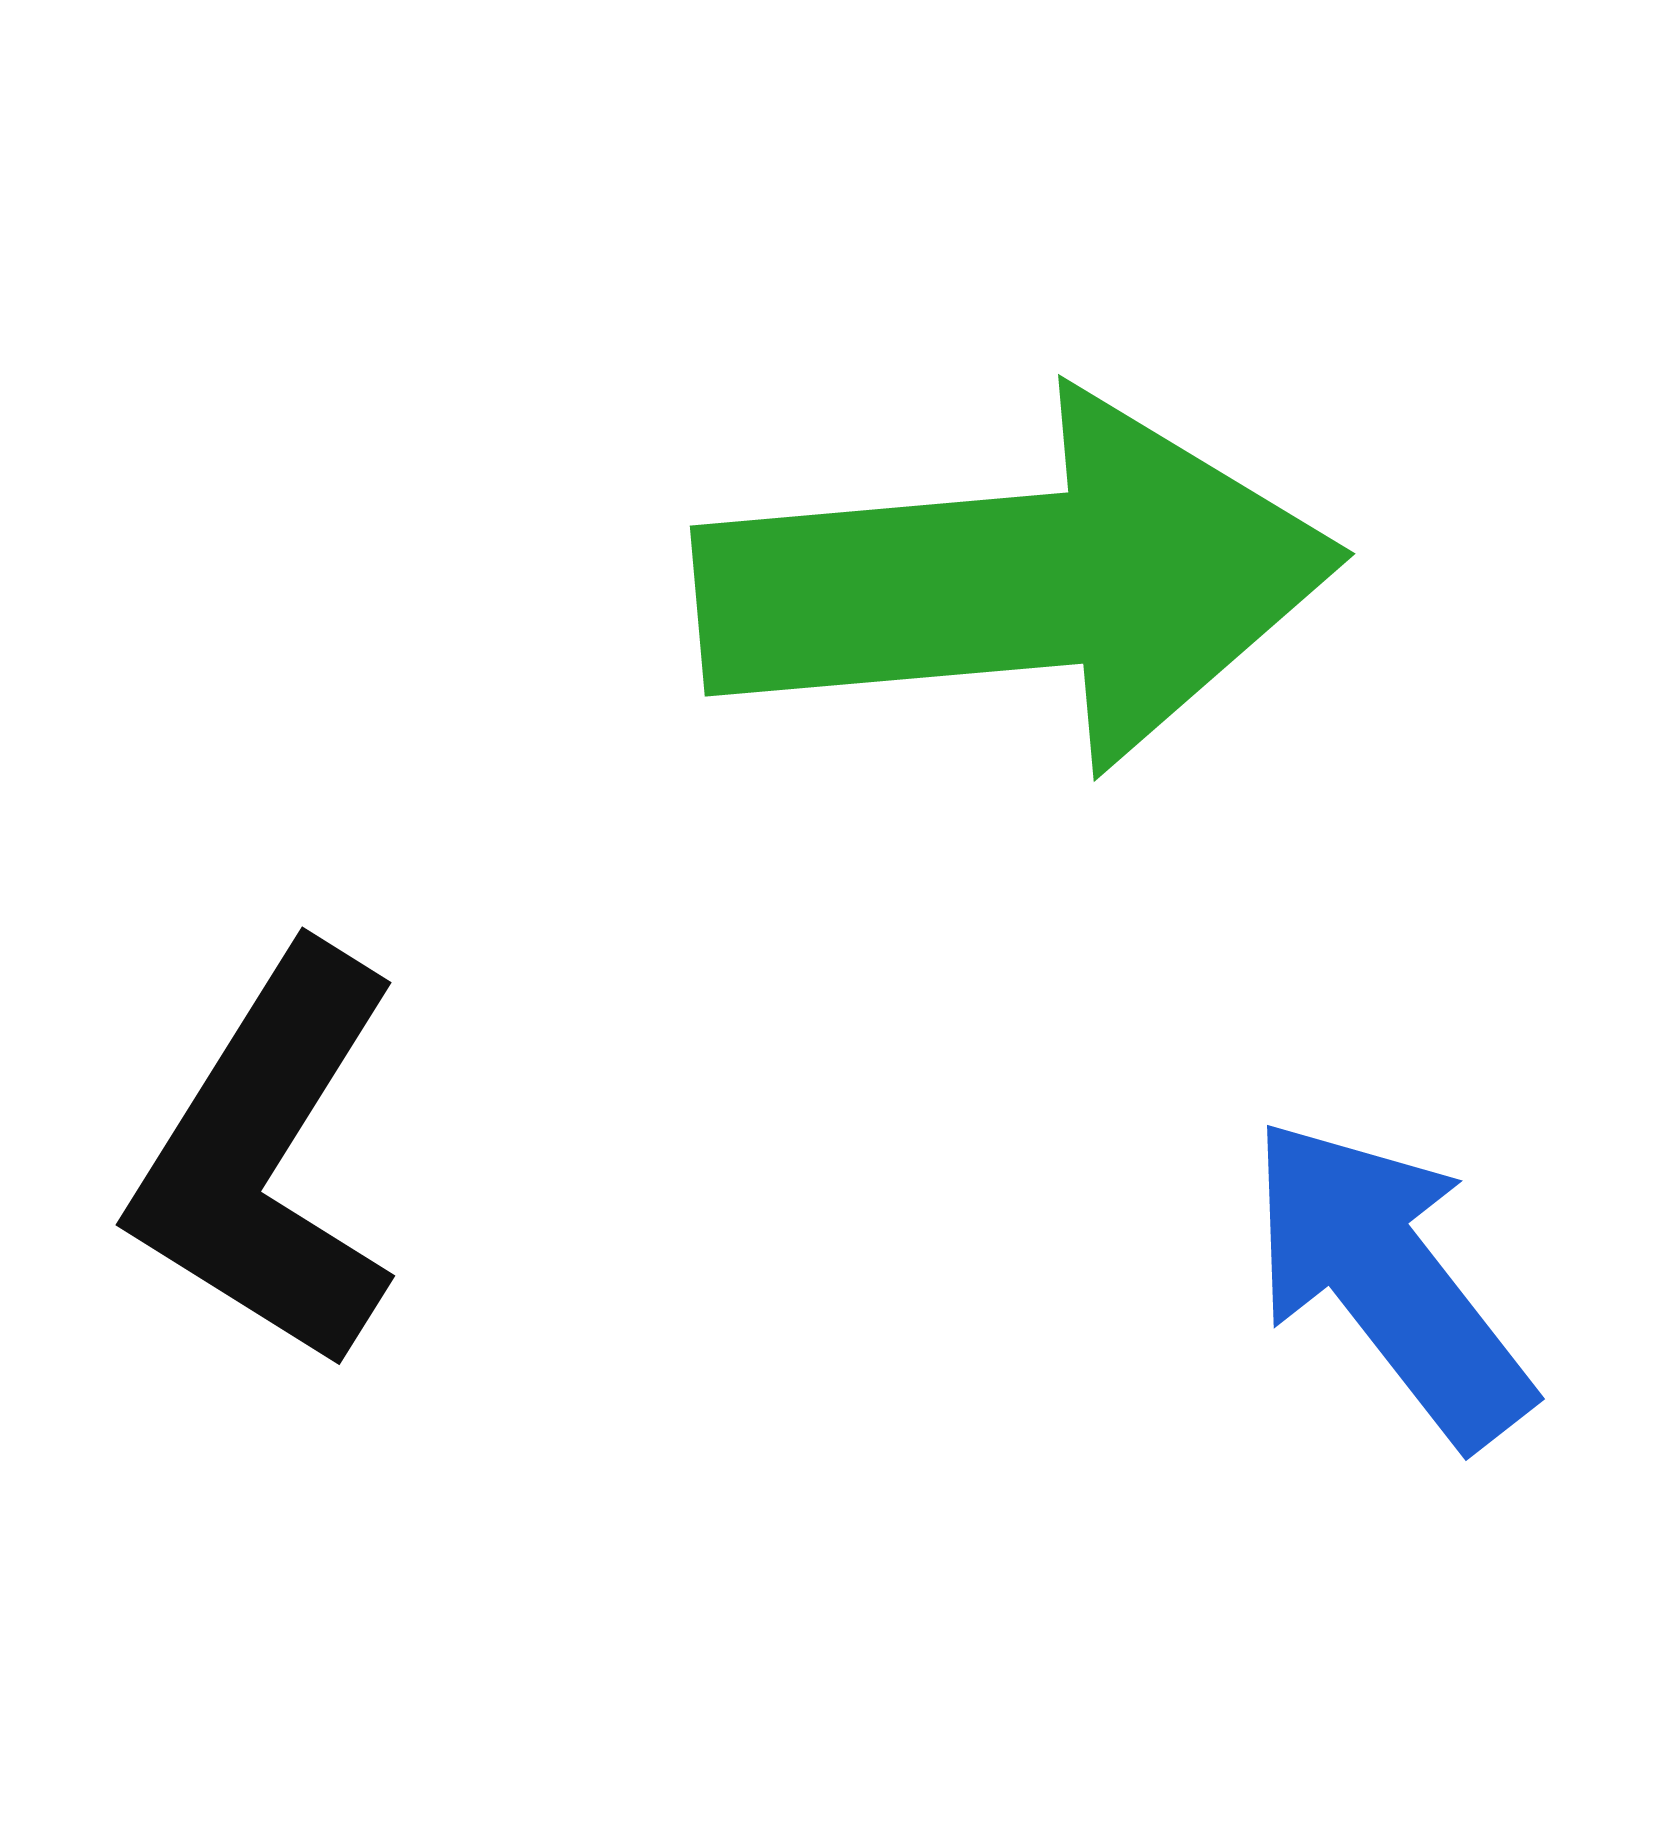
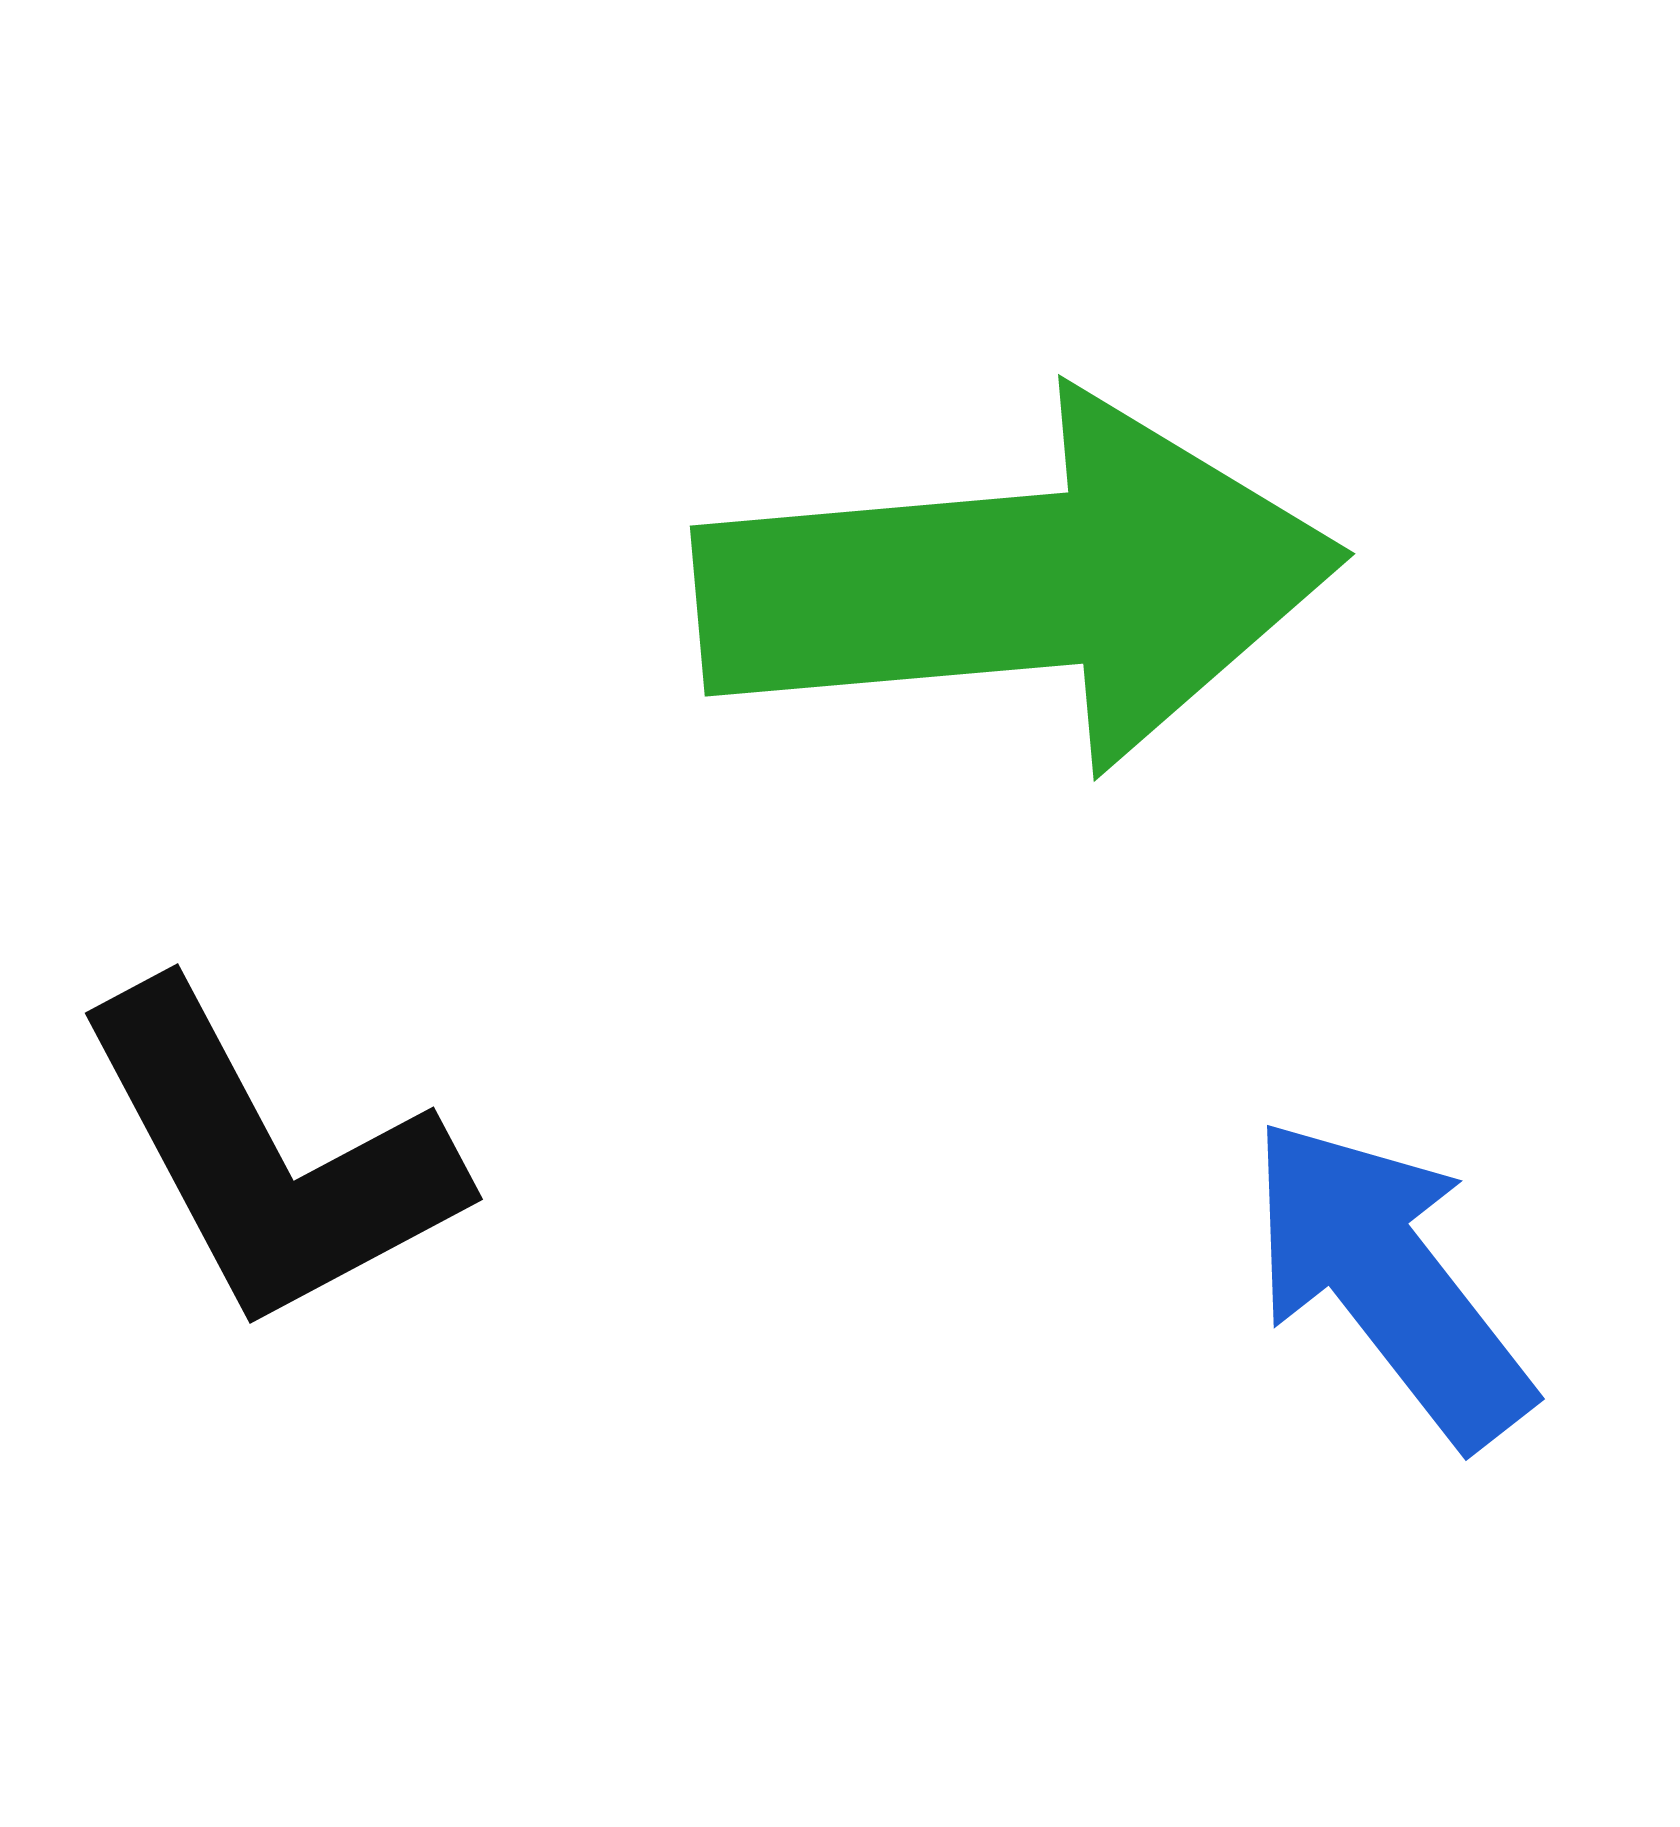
black L-shape: rotated 60 degrees counterclockwise
